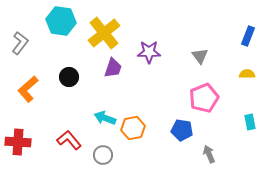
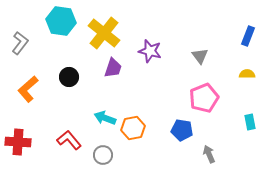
yellow cross: rotated 12 degrees counterclockwise
purple star: moved 1 px right, 1 px up; rotated 15 degrees clockwise
